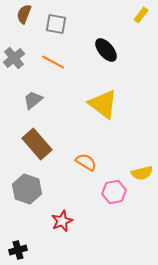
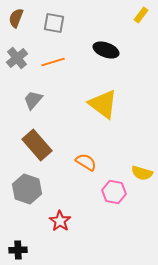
brown semicircle: moved 8 px left, 4 px down
gray square: moved 2 px left, 1 px up
black ellipse: rotated 30 degrees counterclockwise
gray cross: moved 3 px right
orange line: rotated 45 degrees counterclockwise
gray trapezoid: rotated 10 degrees counterclockwise
brown rectangle: moved 1 px down
yellow semicircle: rotated 30 degrees clockwise
pink hexagon: rotated 20 degrees clockwise
red star: moved 2 px left; rotated 15 degrees counterclockwise
black cross: rotated 12 degrees clockwise
